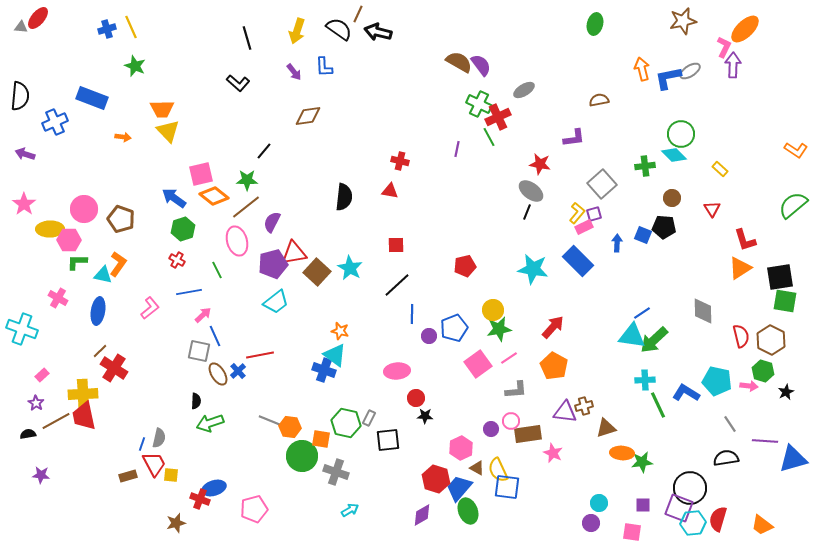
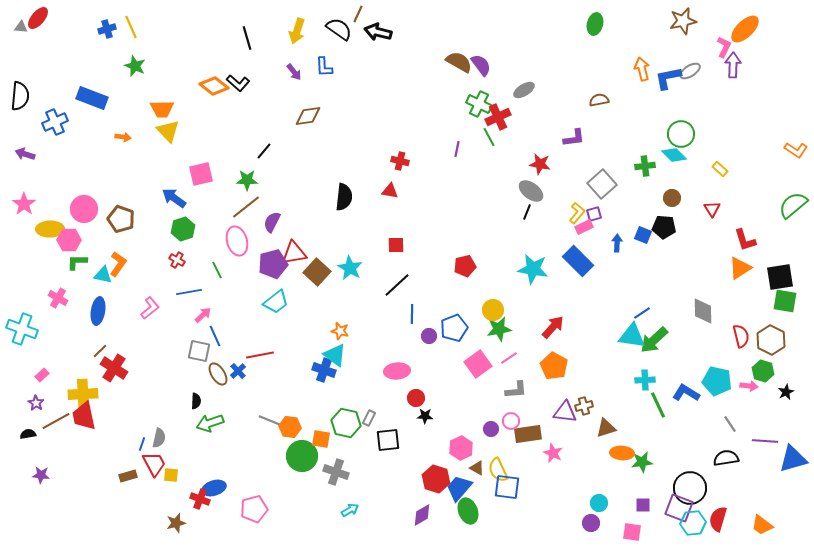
orange diamond at (214, 196): moved 110 px up
